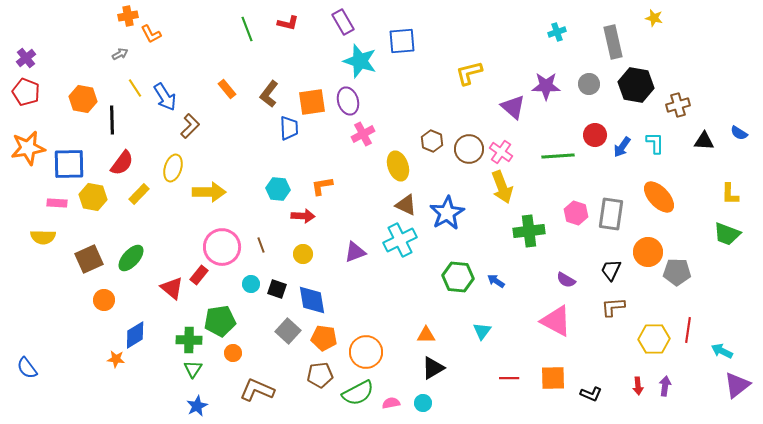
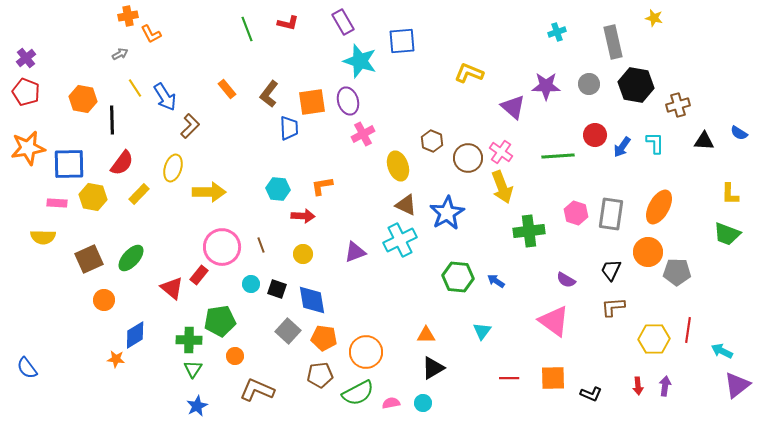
yellow L-shape at (469, 73): rotated 36 degrees clockwise
brown circle at (469, 149): moved 1 px left, 9 px down
orange ellipse at (659, 197): moved 10 px down; rotated 72 degrees clockwise
pink triangle at (556, 321): moved 2 px left; rotated 8 degrees clockwise
orange circle at (233, 353): moved 2 px right, 3 px down
